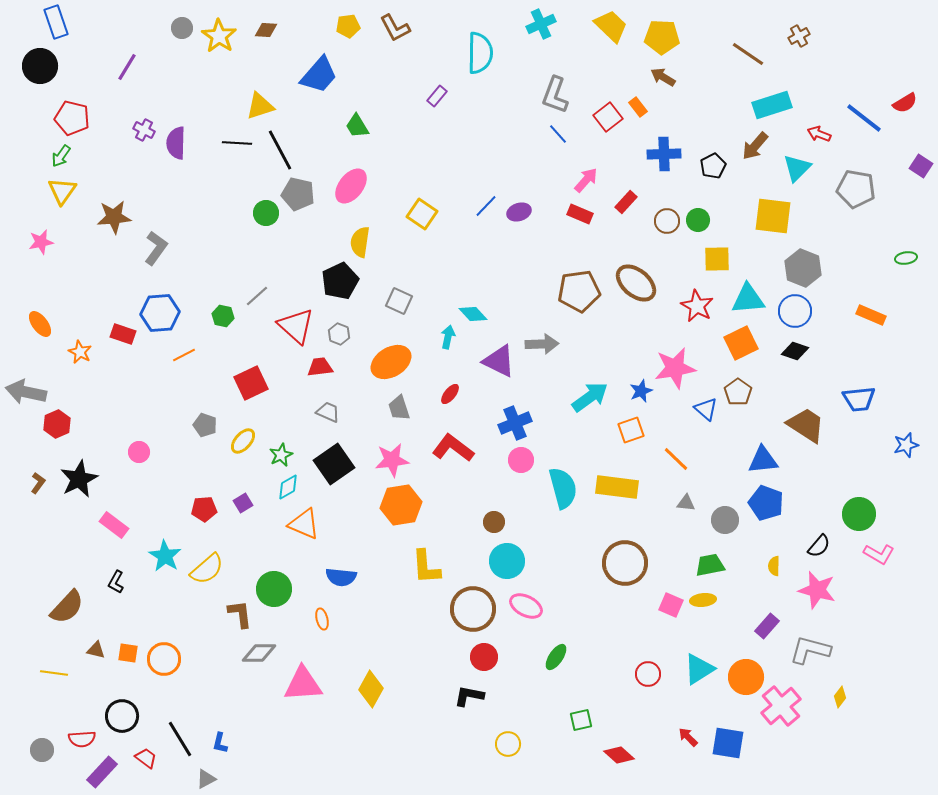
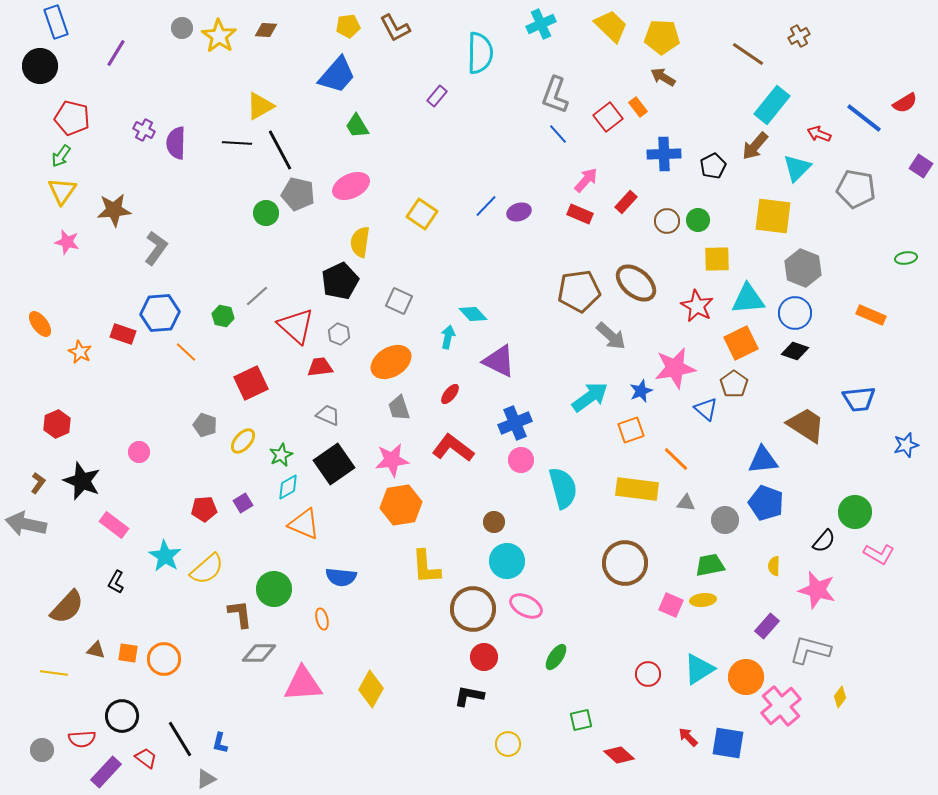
purple line at (127, 67): moved 11 px left, 14 px up
blue trapezoid at (319, 75): moved 18 px right
cyan rectangle at (772, 105): rotated 33 degrees counterclockwise
yellow triangle at (260, 106): rotated 12 degrees counterclockwise
pink ellipse at (351, 186): rotated 27 degrees clockwise
brown star at (114, 217): moved 7 px up
pink star at (41, 242): moved 26 px right; rotated 25 degrees clockwise
blue circle at (795, 311): moved 2 px down
gray arrow at (542, 344): moved 69 px right, 8 px up; rotated 44 degrees clockwise
orange line at (184, 355): moved 2 px right, 3 px up; rotated 70 degrees clockwise
gray arrow at (26, 392): moved 132 px down
brown pentagon at (738, 392): moved 4 px left, 8 px up
gray trapezoid at (328, 412): moved 3 px down
black star at (79, 479): moved 3 px right, 2 px down; rotated 24 degrees counterclockwise
yellow rectangle at (617, 487): moved 20 px right, 2 px down
green circle at (859, 514): moved 4 px left, 2 px up
black semicircle at (819, 546): moved 5 px right, 5 px up
purple rectangle at (102, 772): moved 4 px right
